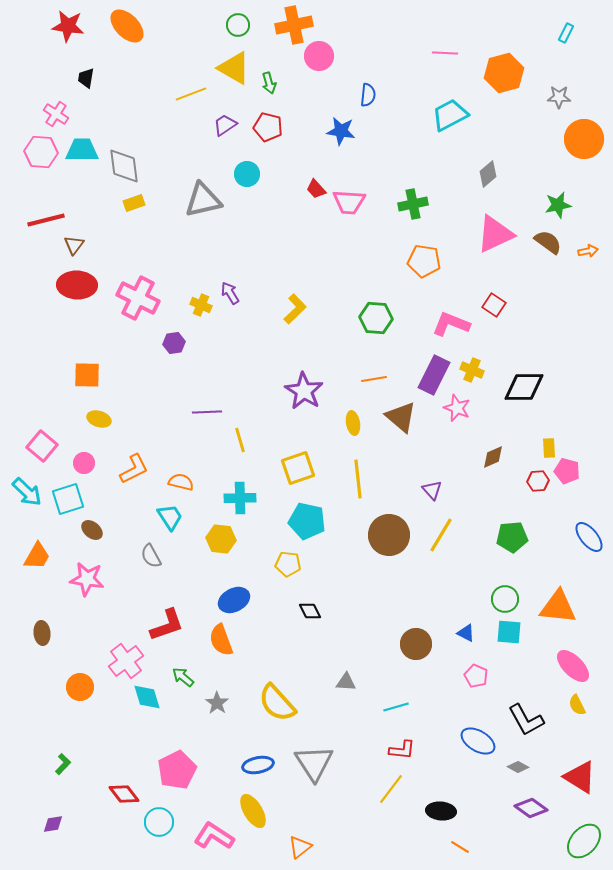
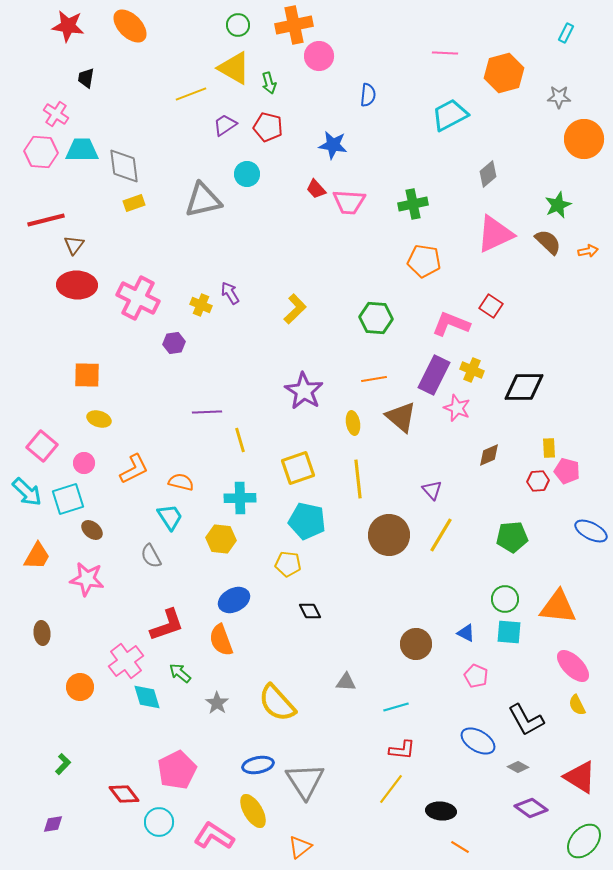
orange ellipse at (127, 26): moved 3 px right
blue star at (341, 131): moved 8 px left, 14 px down
green star at (558, 205): rotated 12 degrees counterclockwise
brown semicircle at (548, 242): rotated 8 degrees clockwise
red square at (494, 305): moved 3 px left, 1 px down
brown diamond at (493, 457): moved 4 px left, 2 px up
blue ellipse at (589, 537): moved 2 px right, 6 px up; rotated 24 degrees counterclockwise
green arrow at (183, 677): moved 3 px left, 4 px up
gray triangle at (314, 763): moved 9 px left, 18 px down
